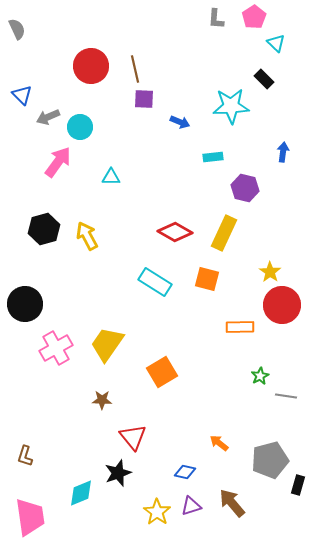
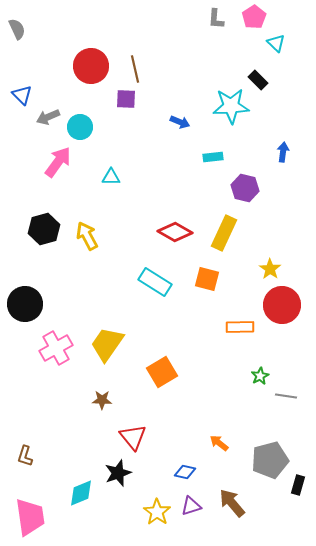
black rectangle at (264, 79): moved 6 px left, 1 px down
purple square at (144, 99): moved 18 px left
yellow star at (270, 272): moved 3 px up
